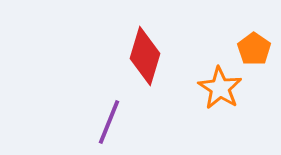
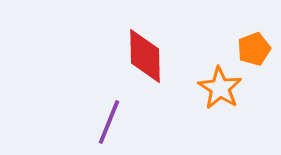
orange pentagon: rotated 16 degrees clockwise
red diamond: rotated 18 degrees counterclockwise
